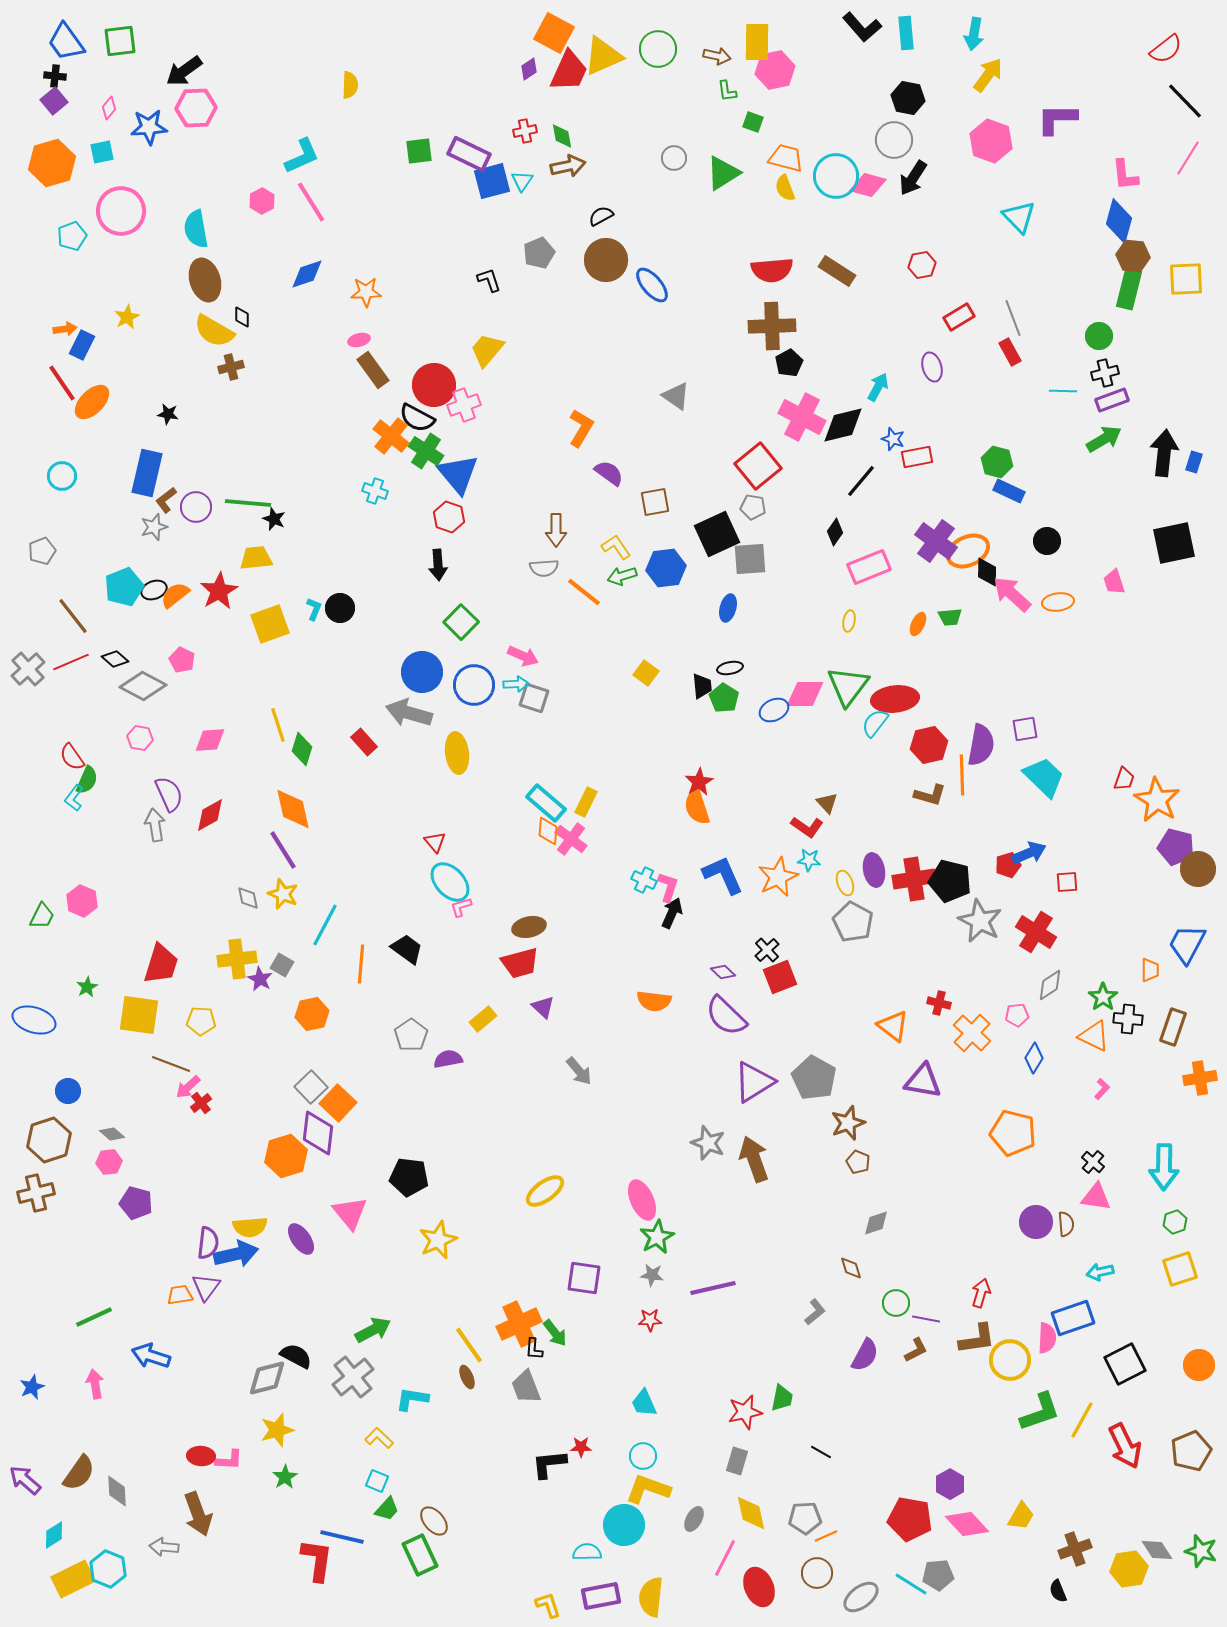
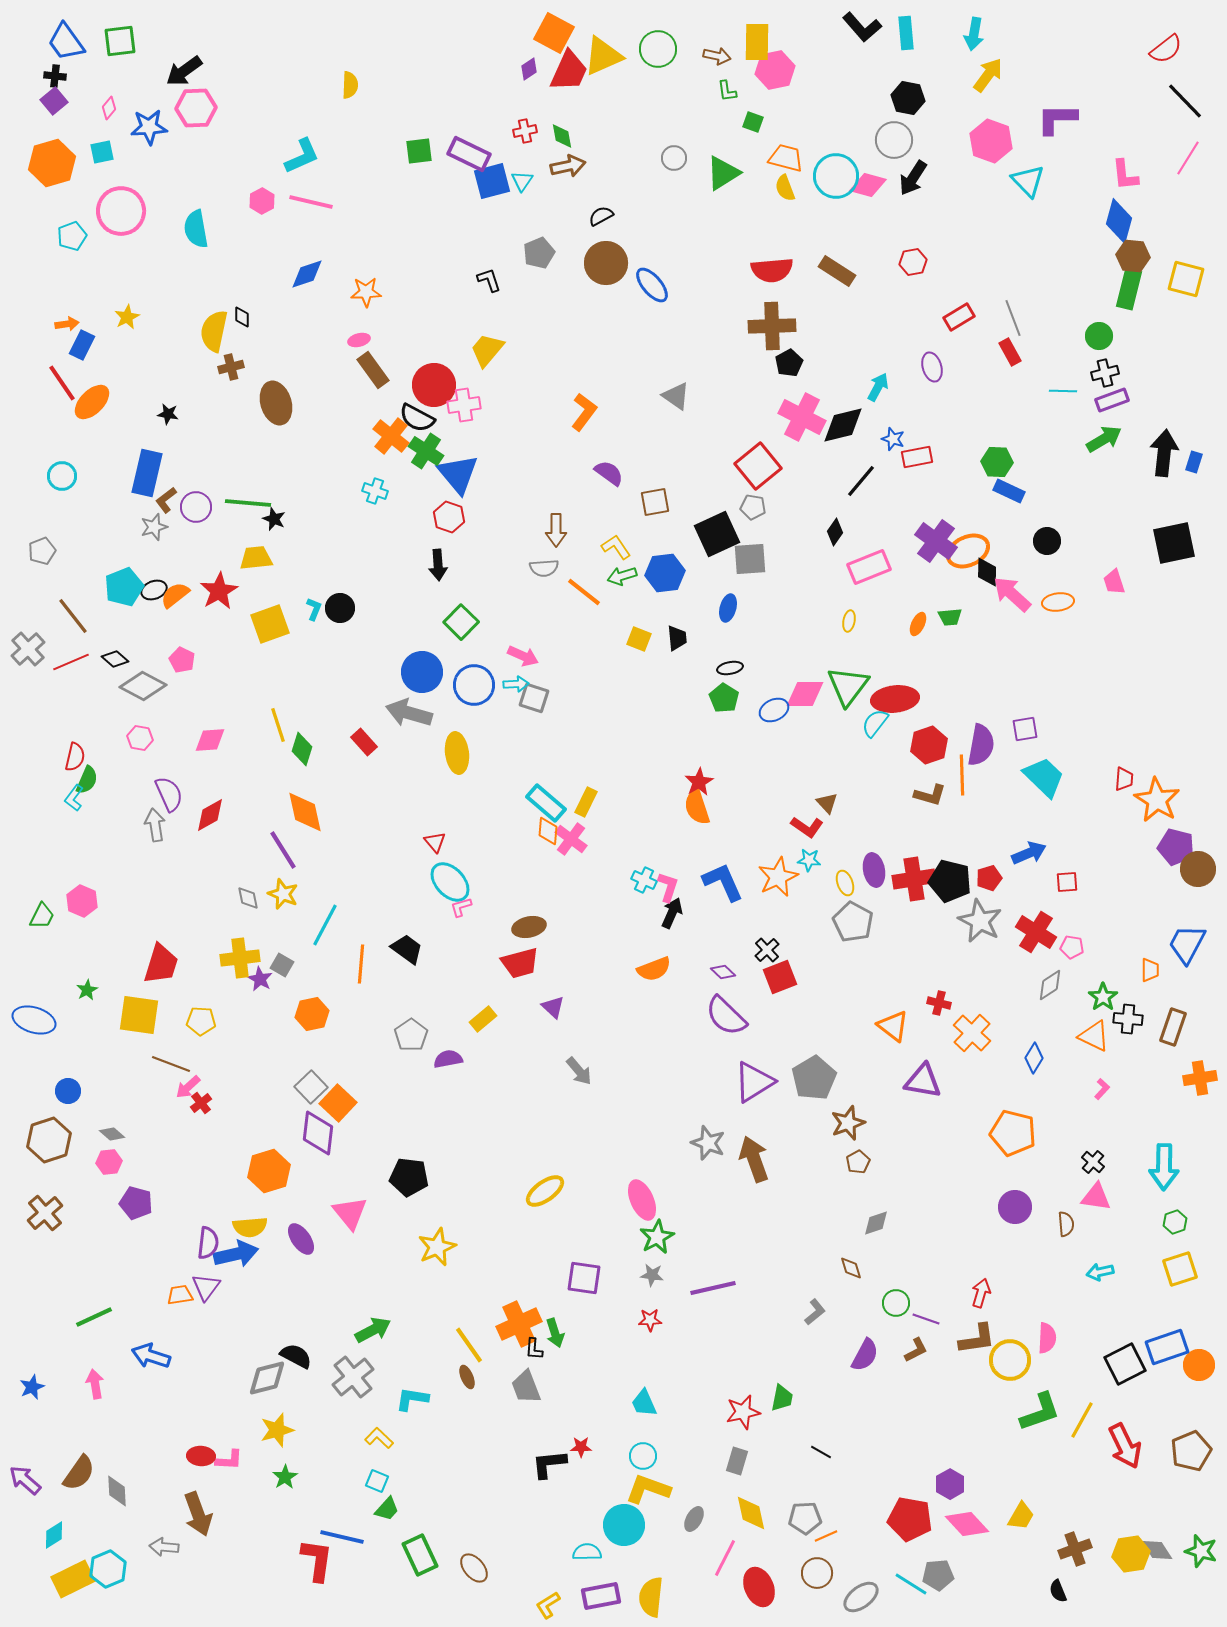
pink line at (311, 202): rotated 45 degrees counterclockwise
cyan triangle at (1019, 217): moved 9 px right, 36 px up
brown circle at (606, 260): moved 3 px down
red hexagon at (922, 265): moved 9 px left, 3 px up
yellow square at (1186, 279): rotated 18 degrees clockwise
brown ellipse at (205, 280): moved 71 px right, 123 px down
orange arrow at (65, 329): moved 2 px right, 5 px up
yellow semicircle at (214, 331): rotated 72 degrees clockwise
pink cross at (464, 405): rotated 12 degrees clockwise
orange L-shape at (581, 428): moved 3 px right, 16 px up; rotated 6 degrees clockwise
green hexagon at (997, 462): rotated 12 degrees counterclockwise
blue hexagon at (666, 568): moved 1 px left, 5 px down
gray cross at (28, 669): moved 20 px up
yellow square at (646, 673): moved 7 px left, 34 px up; rotated 15 degrees counterclockwise
black trapezoid at (702, 686): moved 25 px left, 48 px up
red hexagon at (929, 745): rotated 6 degrees counterclockwise
red semicircle at (72, 757): moved 3 px right; rotated 132 degrees counterclockwise
red trapezoid at (1124, 779): rotated 15 degrees counterclockwise
orange diamond at (293, 809): moved 12 px right, 3 px down
red pentagon at (1008, 865): moved 19 px left, 13 px down
blue L-shape at (723, 875): moved 7 px down
yellow cross at (237, 959): moved 3 px right, 1 px up
green star at (87, 987): moved 3 px down
orange semicircle at (654, 1001): moved 32 px up; rotated 28 degrees counterclockwise
purple triangle at (543, 1007): moved 10 px right
pink pentagon at (1017, 1015): moved 55 px right, 68 px up; rotated 15 degrees clockwise
gray pentagon at (814, 1078): rotated 12 degrees clockwise
orange hexagon at (286, 1156): moved 17 px left, 15 px down
brown pentagon at (858, 1162): rotated 20 degrees clockwise
brown cross at (36, 1193): moved 9 px right, 20 px down; rotated 27 degrees counterclockwise
purple circle at (1036, 1222): moved 21 px left, 15 px up
yellow star at (438, 1240): moved 1 px left, 7 px down
blue rectangle at (1073, 1318): moved 94 px right, 29 px down
purple line at (926, 1319): rotated 8 degrees clockwise
green arrow at (555, 1333): rotated 20 degrees clockwise
red star at (745, 1412): moved 2 px left
brown ellipse at (434, 1521): moved 40 px right, 47 px down
cyan hexagon at (108, 1569): rotated 15 degrees clockwise
yellow hexagon at (1129, 1569): moved 2 px right, 15 px up
yellow L-shape at (548, 1605): rotated 104 degrees counterclockwise
